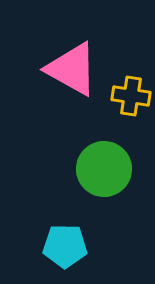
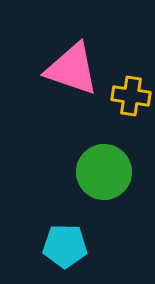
pink triangle: rotated 10 degrees counterclockwise
green circle: moved 3 px down
